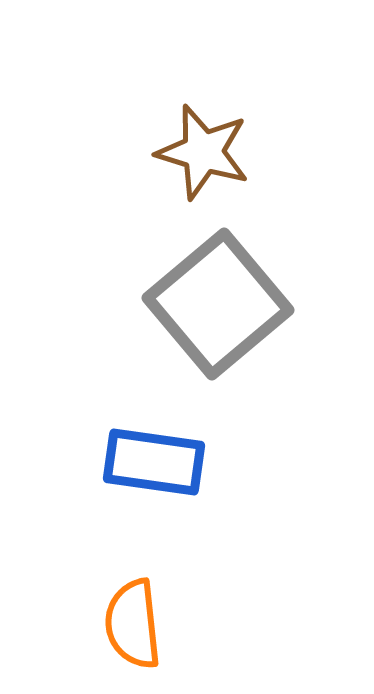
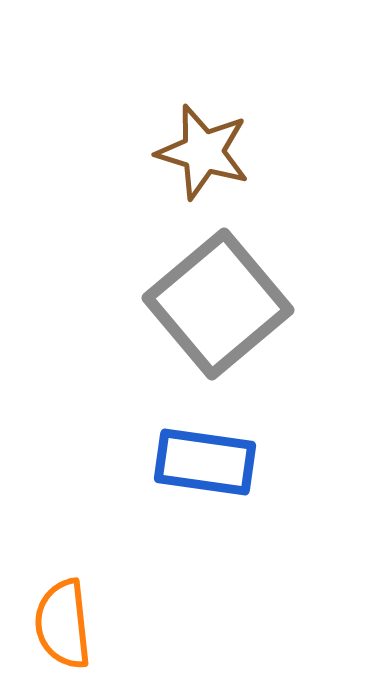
blue rectangle: moved 51 px right
orange semicircle: moved 70 px left
